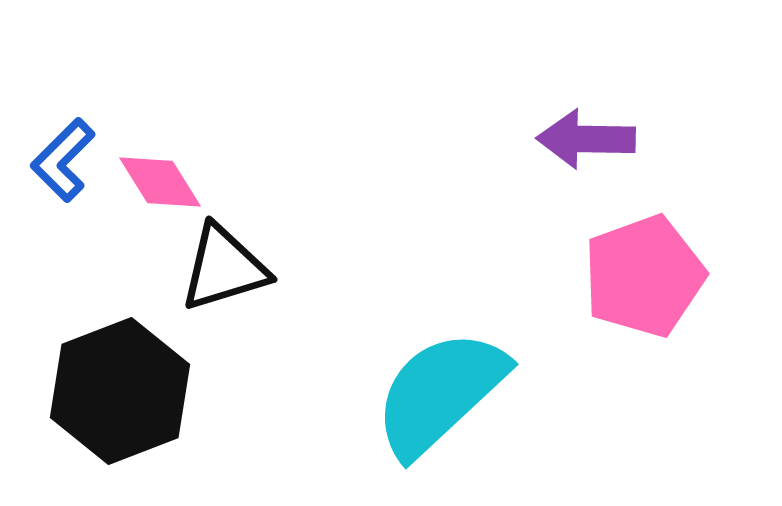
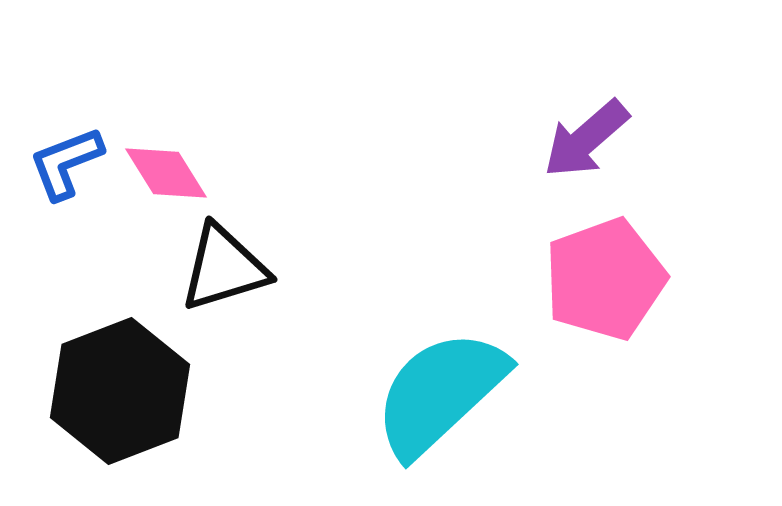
purple arrow: rotated 42 degrees counterclockwise
blue L-shape: moved 3 px right, 3 px down; rotated 24 degrees clockwise
pink diamond: moved 6 px right, 9 px up
pink pentagon: moved 39 px left, 3 px down
